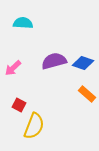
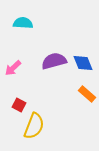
blue diamond: rotated 50 degrees clockwise
